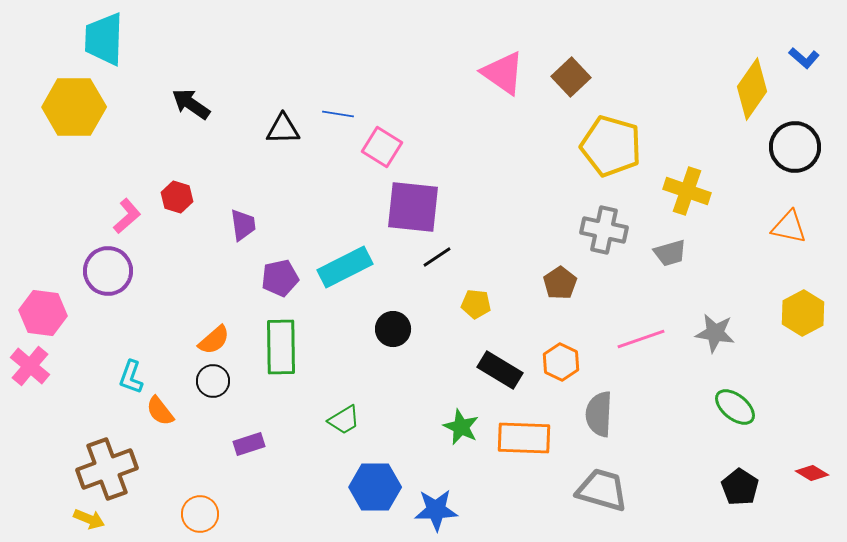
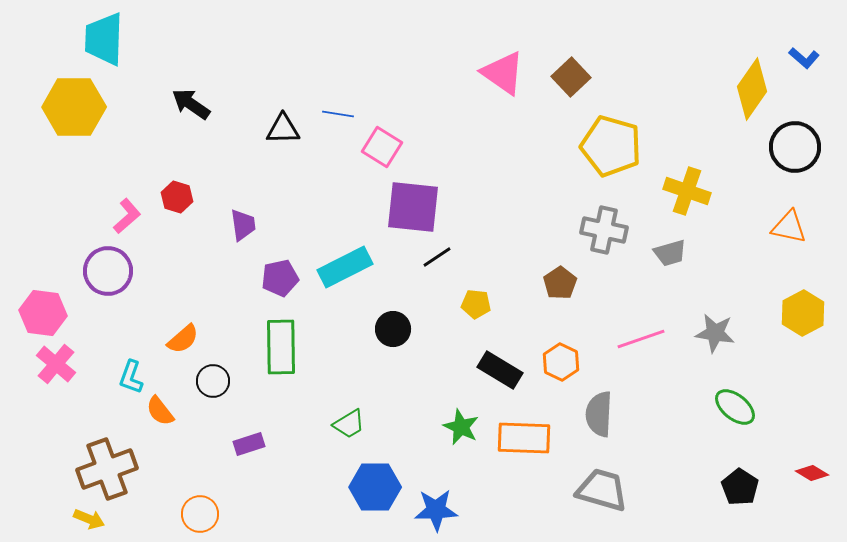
orange semicircle at (214, 340): moved 31 px left, 1 px up
pink cross at (30, 366): moved 26 px right, 2 px up
green trapezoid at (344, 420): moved 5 px right, 4 px down
